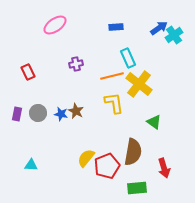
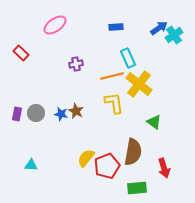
red rectangle: moved 7 px left, 19 px up; rotated 21 degrees counterclockwise
gray circle: moved 2 px left
